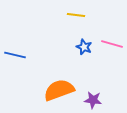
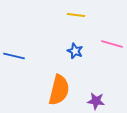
blue star: moved 9 px left, 4 px down
blue line: moved 1 px left, 1 px down
orange semicircle: rotated 124 degrees clockwise
purple star: moved 3 px right, 1 px down
